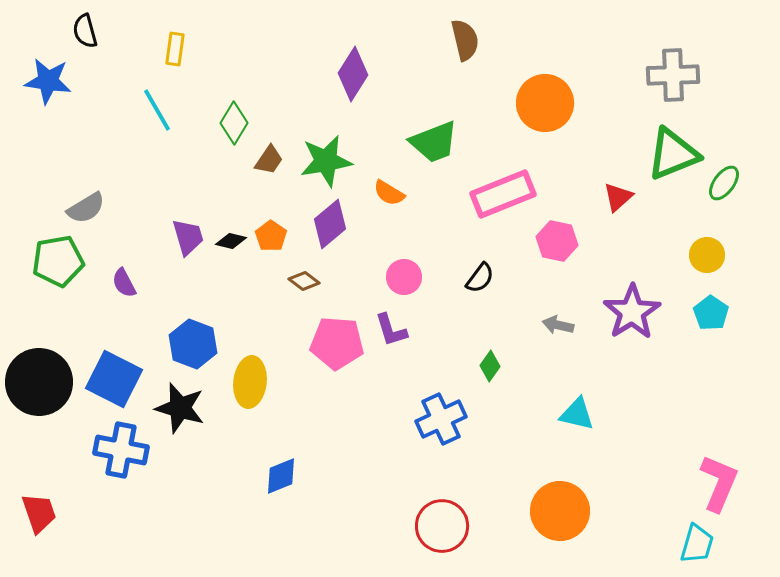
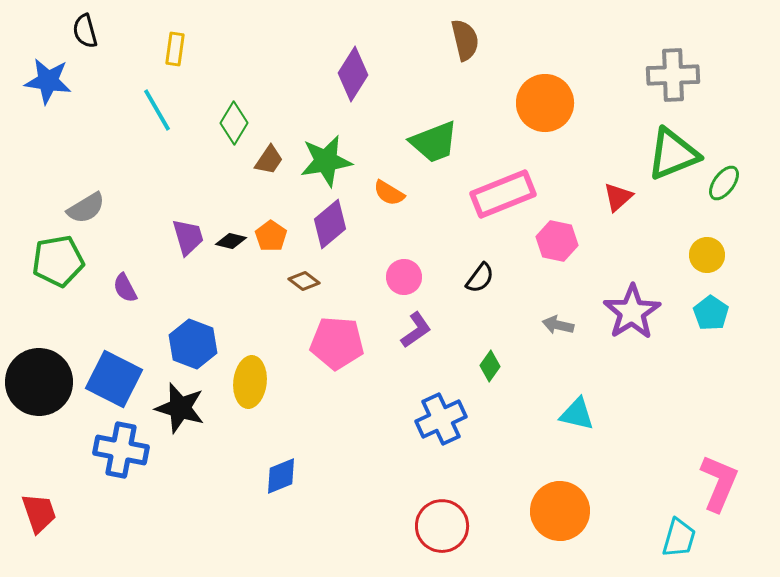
purple semicircle at (124, 283): moved 1 px right, 5 px down
purple L-shape at (391, 330): moved 25 px right; rotated 108 degrees counterclockwise
cyan trapezoid at (697, 544): moved 18 px left, 6 px up
